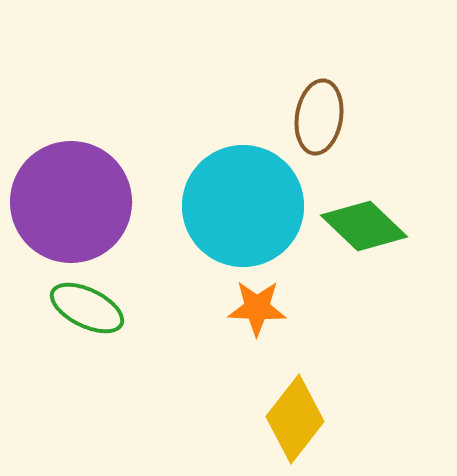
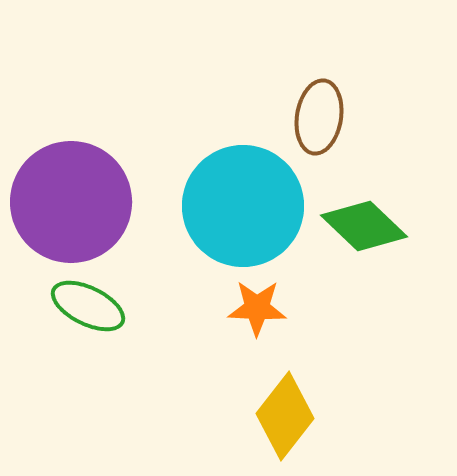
green ellipse: moved 1 px right, 2 px up
yellow diamond: moved 10 px left, 3 px up
